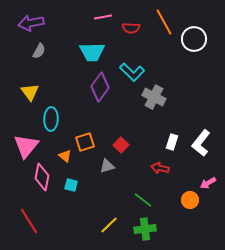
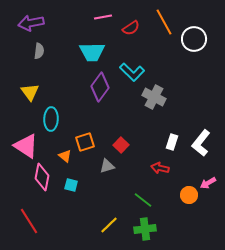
red semicircle: rotated 36 degrees counterclockwise
gray semicircle: rotated 21 degrees counterclockwise
pink triangle: rotated 36 degrees counterclockwise
orange circle: moved 1 px left, 5 px up
